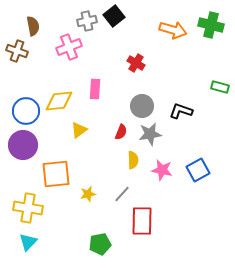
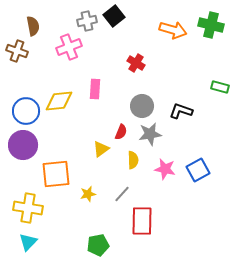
yellow triangle: moved 22 px right, 19 px down
pink star: moved 3 px right, 1 px up
green pentagon: moved 2 px left, 1 px down
